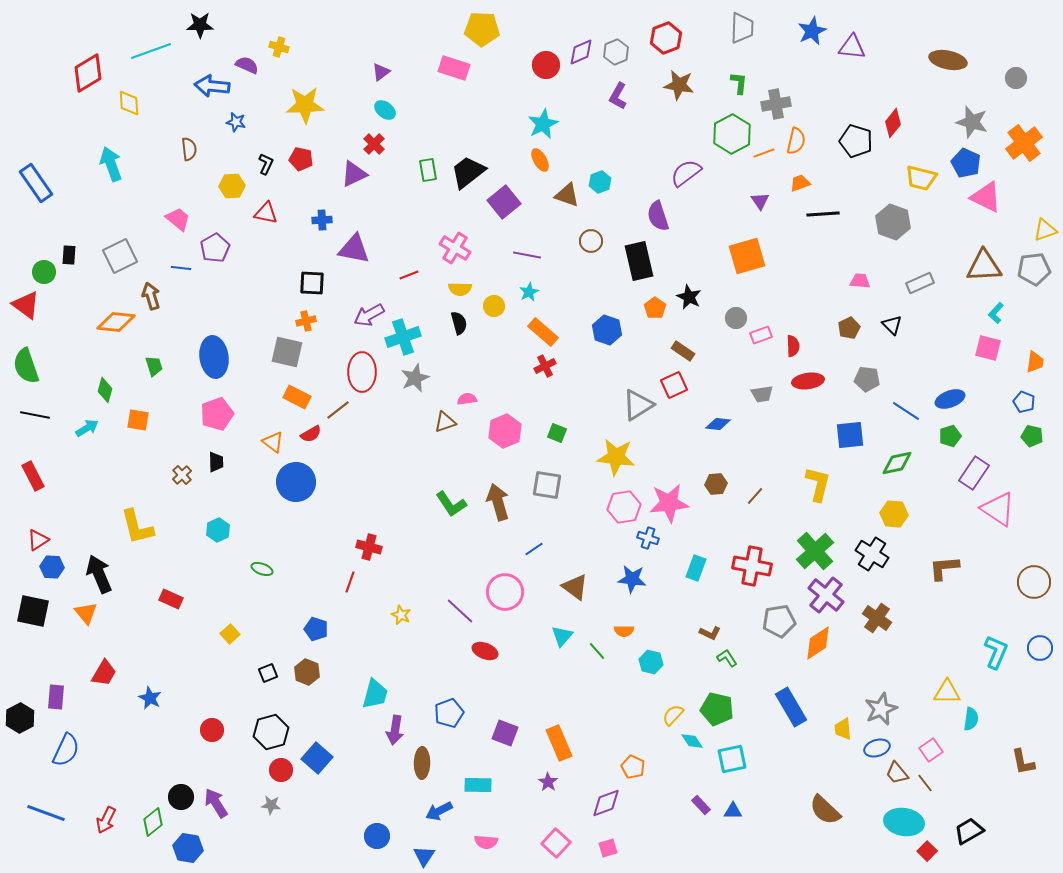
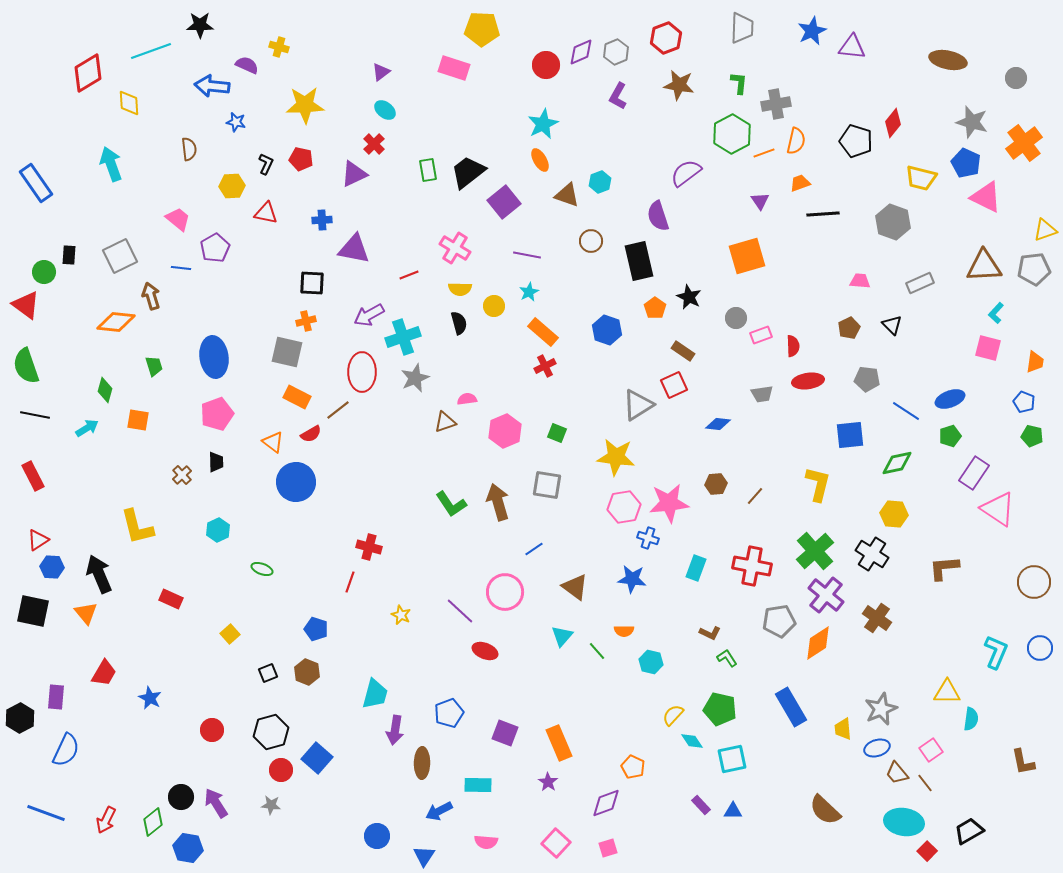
green pentagon at (717, 709): moved 3 px right
